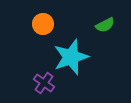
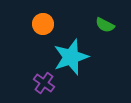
green semicircle: rotated 54 degrees clockwise
